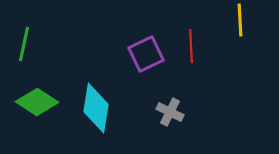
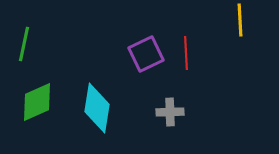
red line: moved 5 px left, 7 px down
green diamond: rotated 57 degrees counterclockwise
cyan diamond: moved 1 px right
gray cross: rotated 28 degrees counterclockwise
